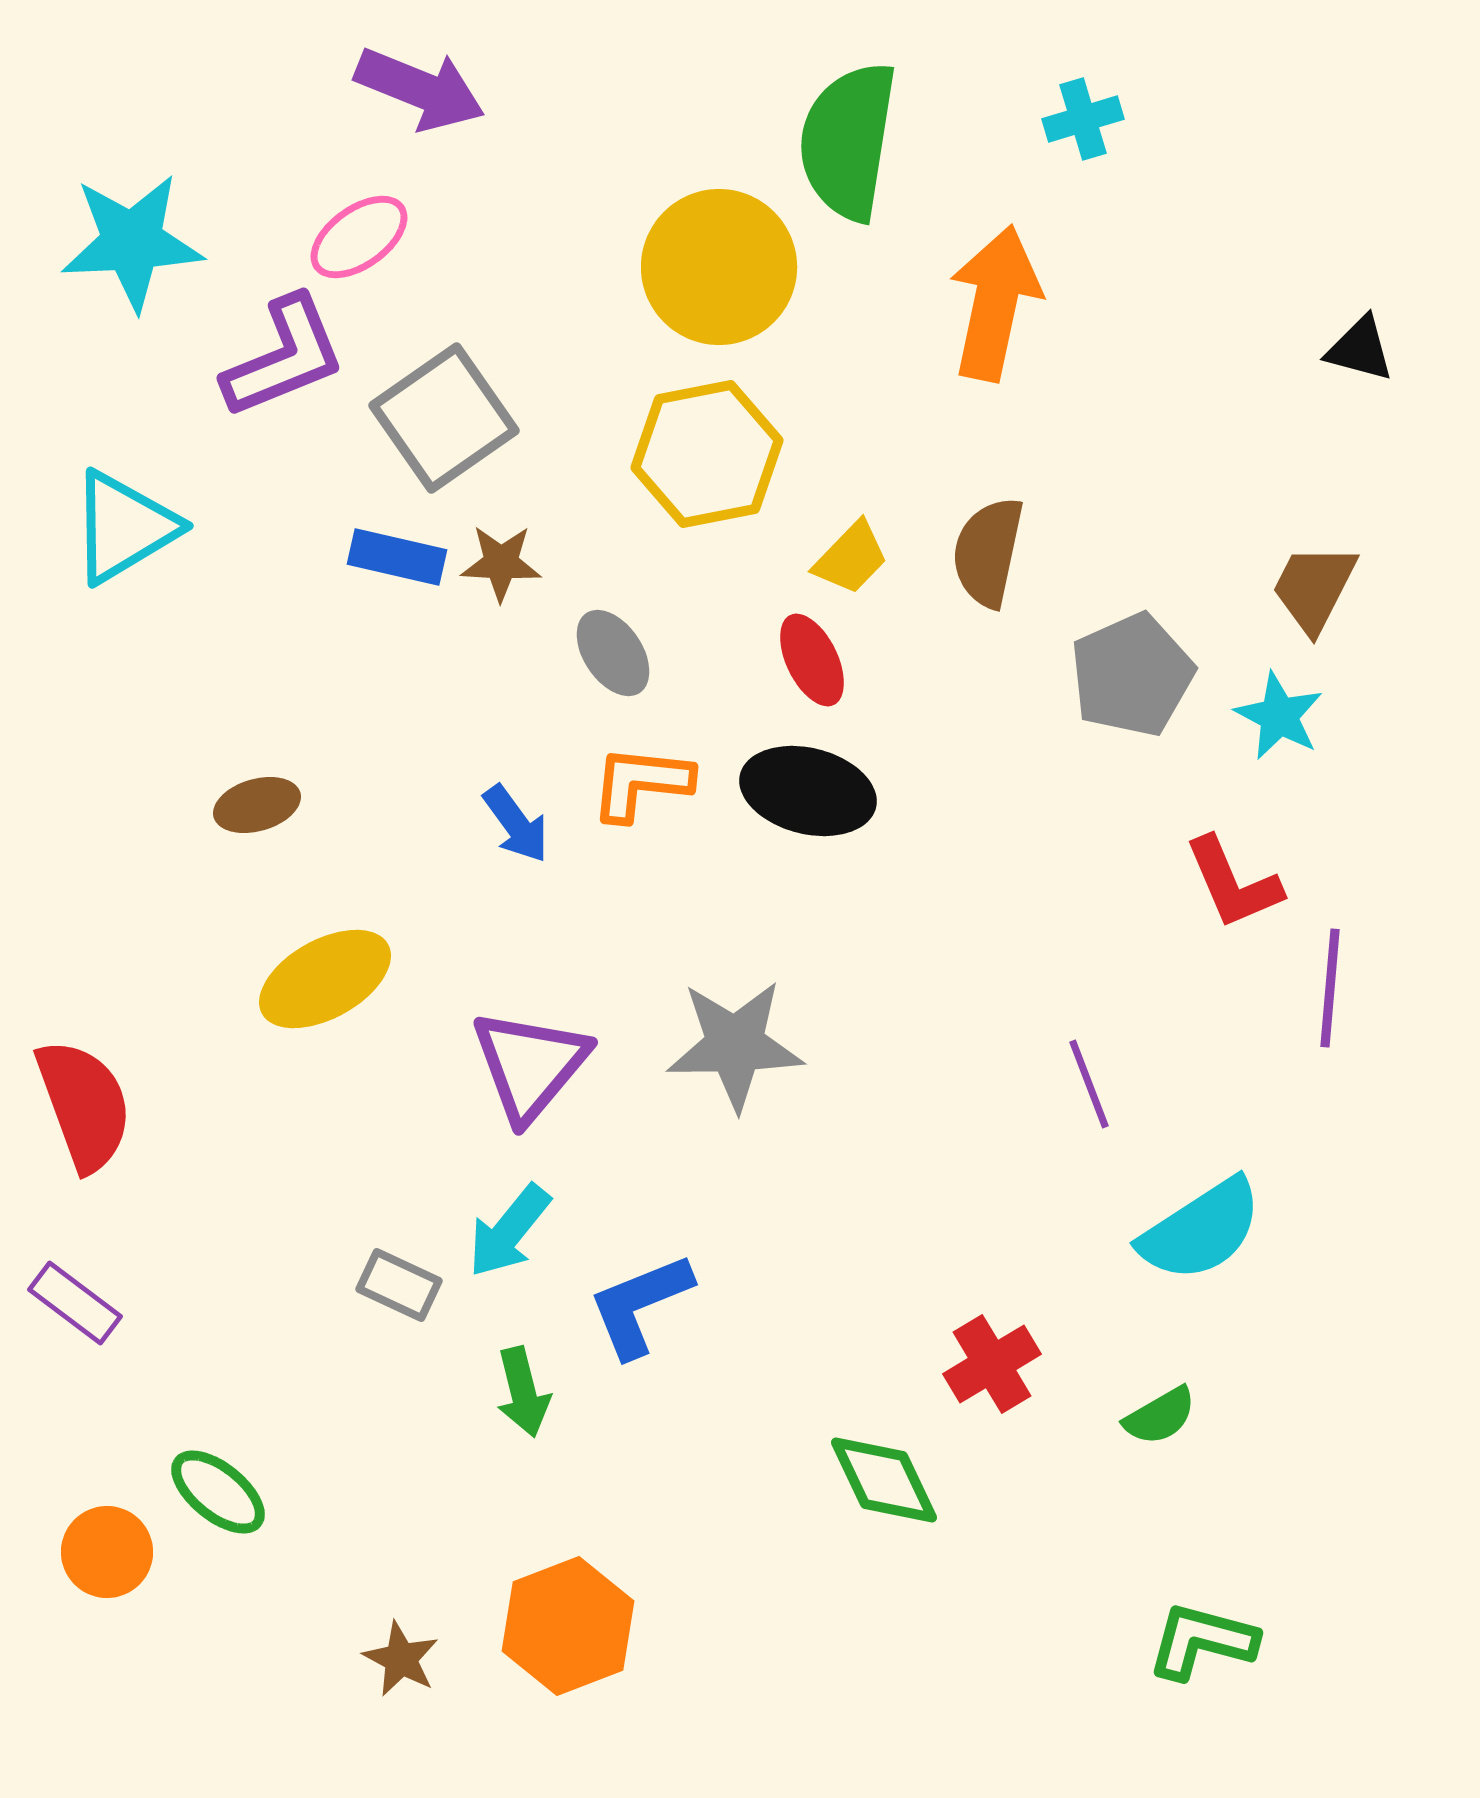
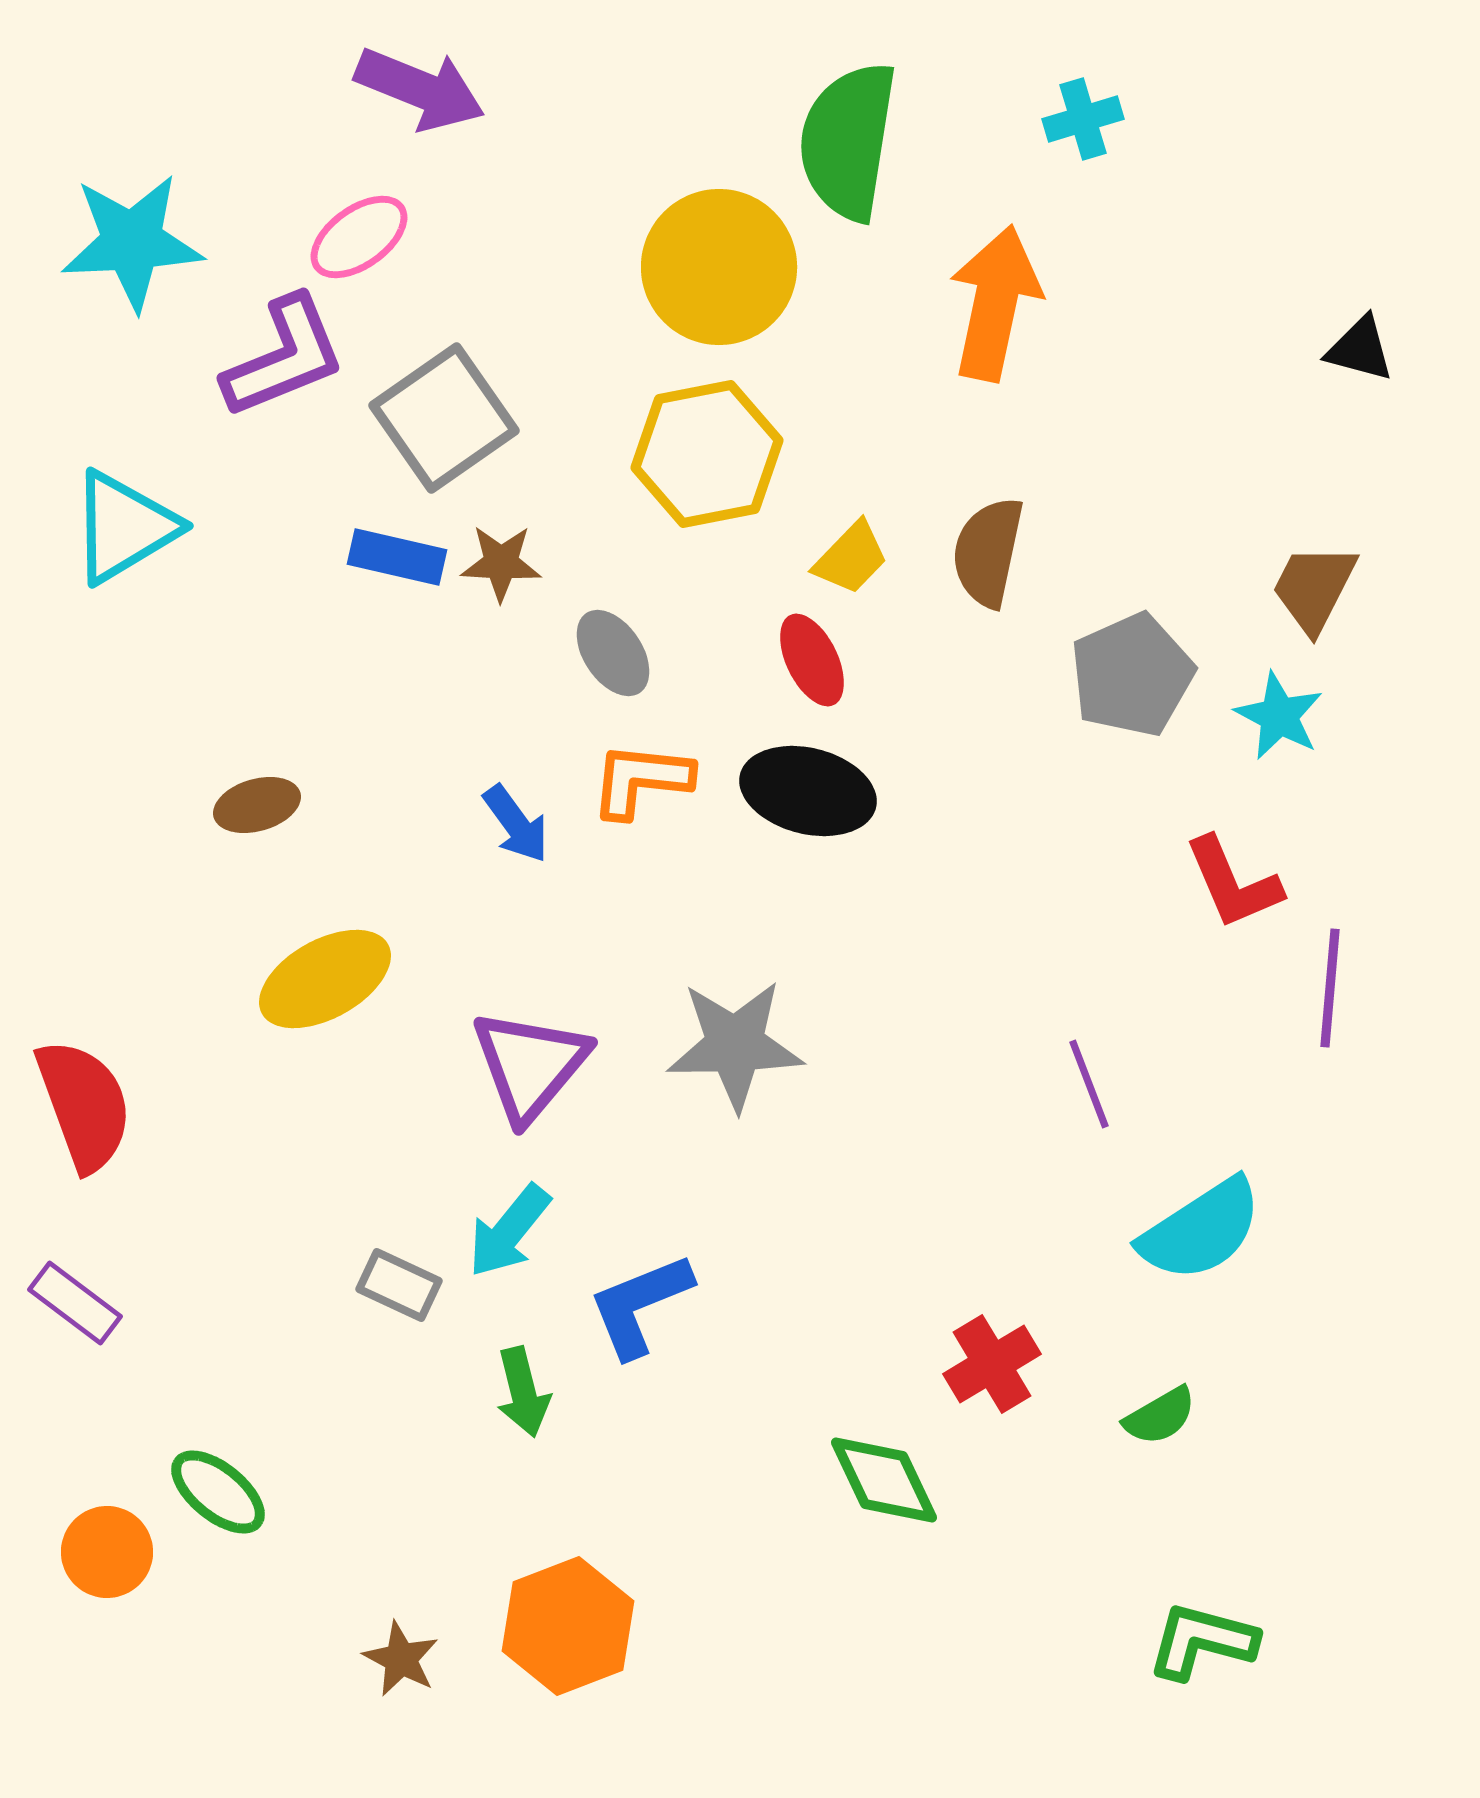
orange L-shape at (641, 783): moved 3 px up
